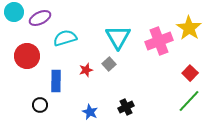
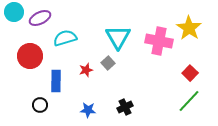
pink cross: rotated 32 degrees clockwise
red circle: moved 3 px right
gray square: moved 1 px left, 1 px up
black cross: moved 1 px left
blue star: moved 2 px left, 2 px up; rotated 21 degrees counterclockwise
